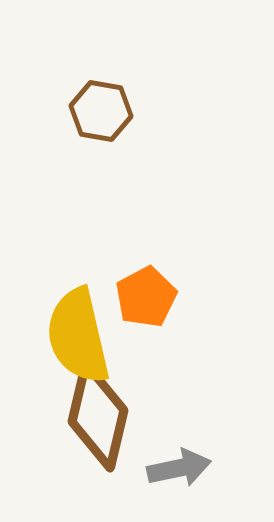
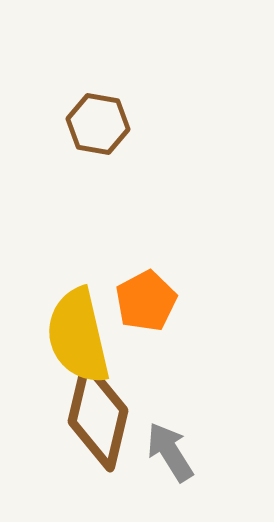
brown hexagon: moved 3 px left, 13 px down
orange pentagon: moved 4 px down
gray arrow: moved 9 px left, 16 px up; rotated 110 degrees counterclockwise
